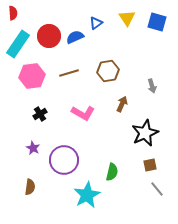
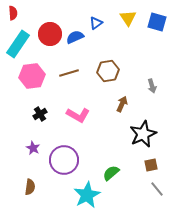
yellow triangle: moved 1 px right
red circle: moved 1 px right, 2 px up
pink L-shape: moved 5 px left, 2 px down
black star: moved 2 px left, 1 px down
brown square: moved 1 px right
green semicircle: moved 1 px left, 1 px down; rotated 144 degrees counterclockwise
